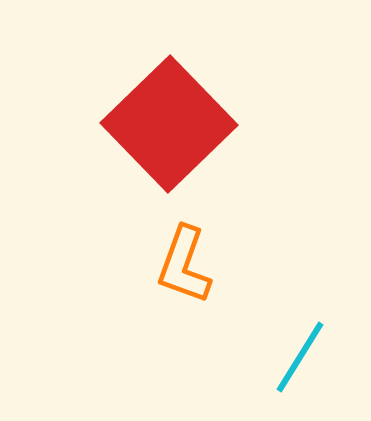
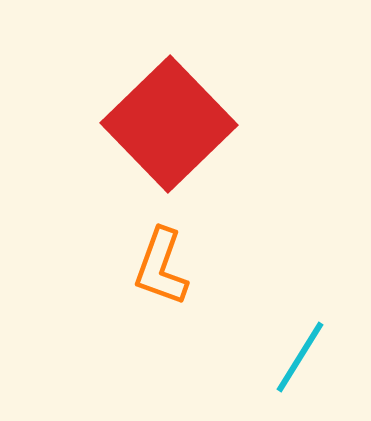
orange L-shape: moved 23 px left, 2 px down
